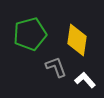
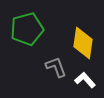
green pentagon: moved 3 px left, 5 px up
yellow diamond: moved 6 px right, 3 px down
